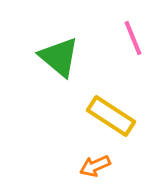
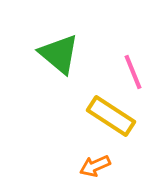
pink line: moved 34 px down
green triangle: moved 3 px up
